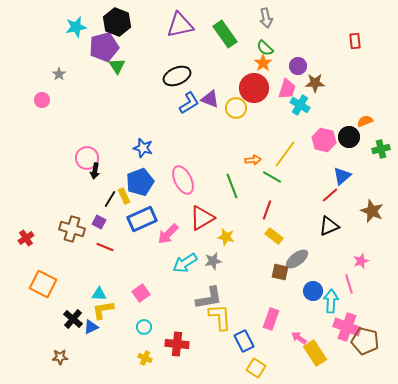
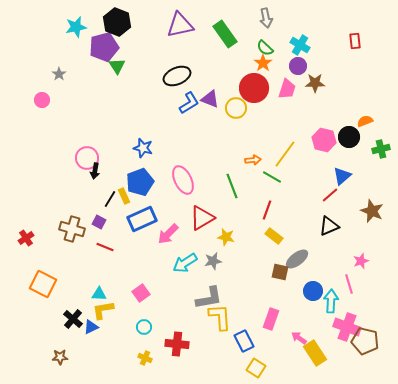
cyan cross at (300, 105): moved 60 px up
